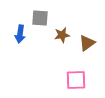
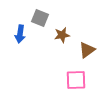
gray square: rotated 18 degrees clockwise
brown triangle: moved 7 px down
